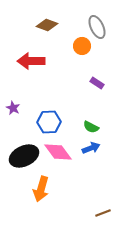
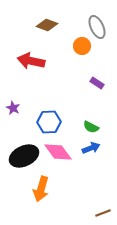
red arrow: rotated 12 degrees clockwise
